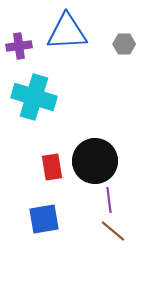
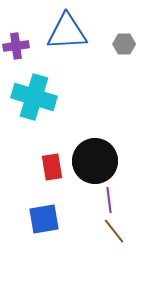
purple cross: moved 3 px left
brown line: moved 1 px right; rotated 12 degrees clockwise
